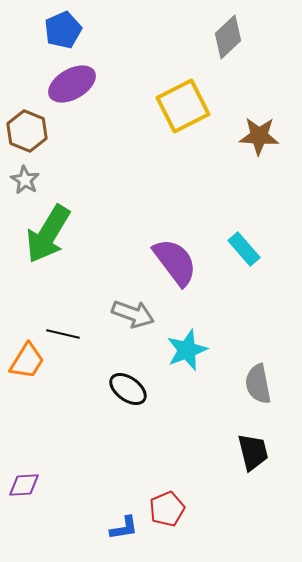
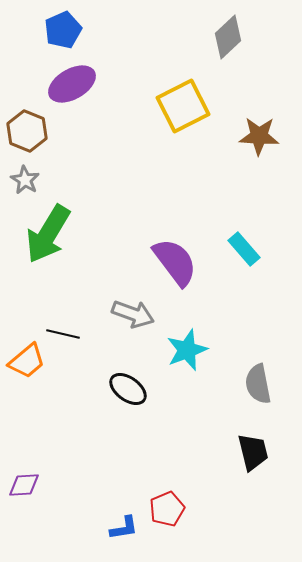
orange trapezoid: rotated 18 degrees clockwise
